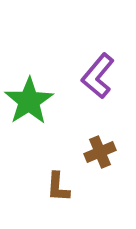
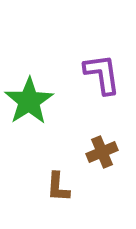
purple L-shape: moved 4 px right, 2 px up; rotated 132 degrees clockwise
brown cross: moved 2 px right
